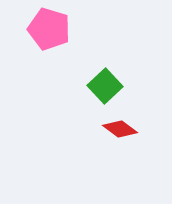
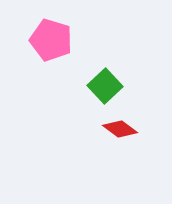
pink pentagon: moved 2 px right, 11 px down
